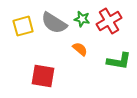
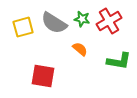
yellow square: moved 1 px down
